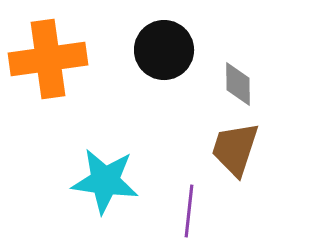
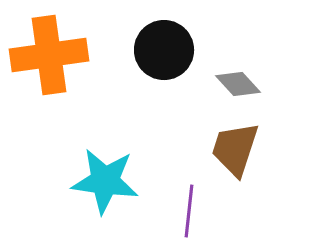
orange cross: moved 1 px right, 4 px up
gray diamond: rotated 42 degrees counterclockwise
